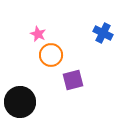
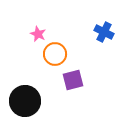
blue cross: moved 1 px right, 1 px up
orange circle: moved 4 px right, 1 px up
black circle: moved 5 px right, 1 px up
